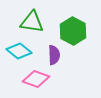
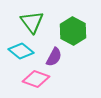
green triangle: rotated 45 degrees clockwise
cyan diamond: moved 2 px right
purple semicircle: moved 2 px down; rotated 30 degrees clockwise
